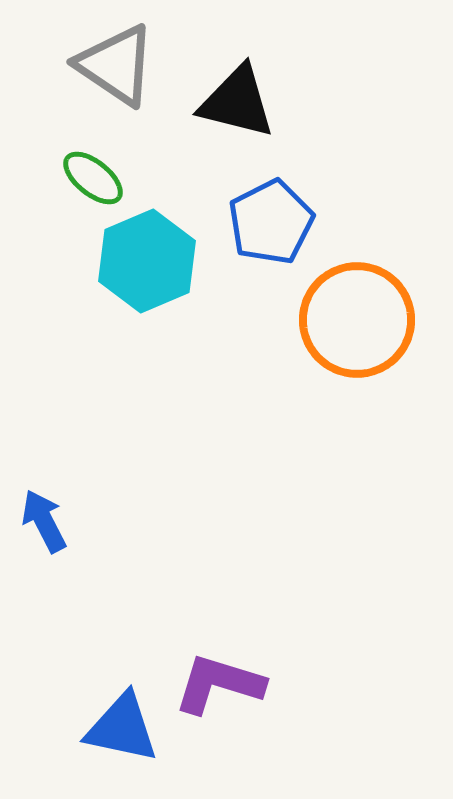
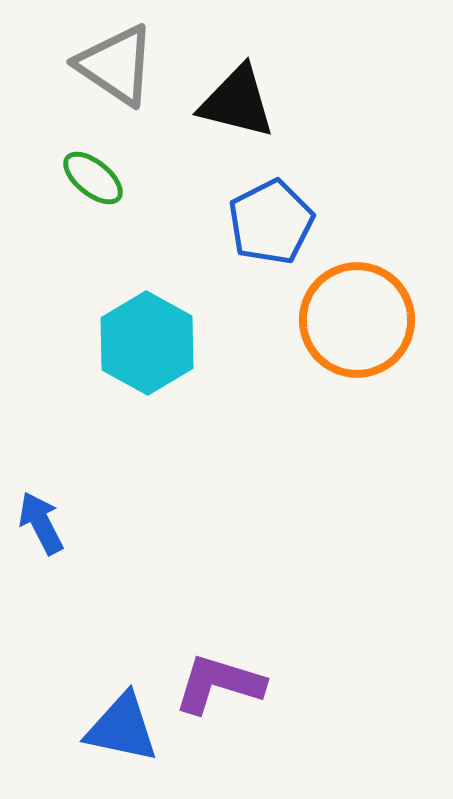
cyan hexagon: moved 82 px down; rotated 8 degrees counterclockwise
blue arrow: moved 3 px left, 2 px down
